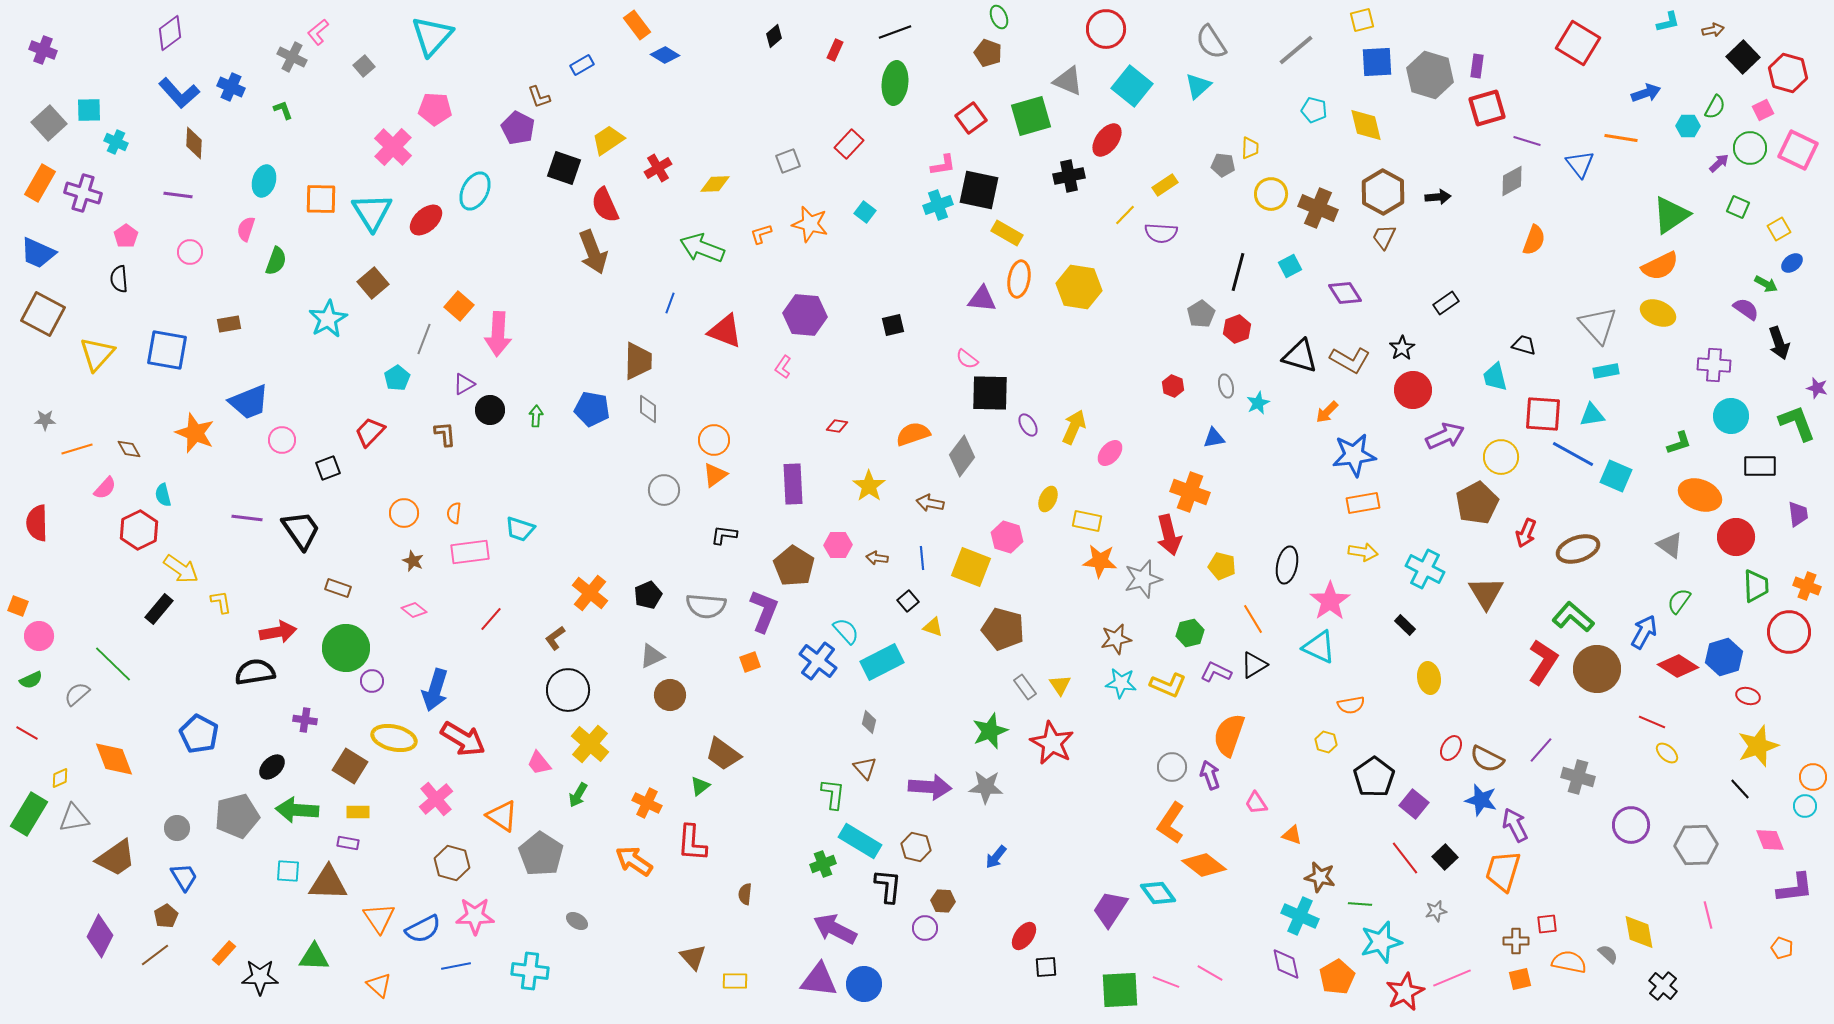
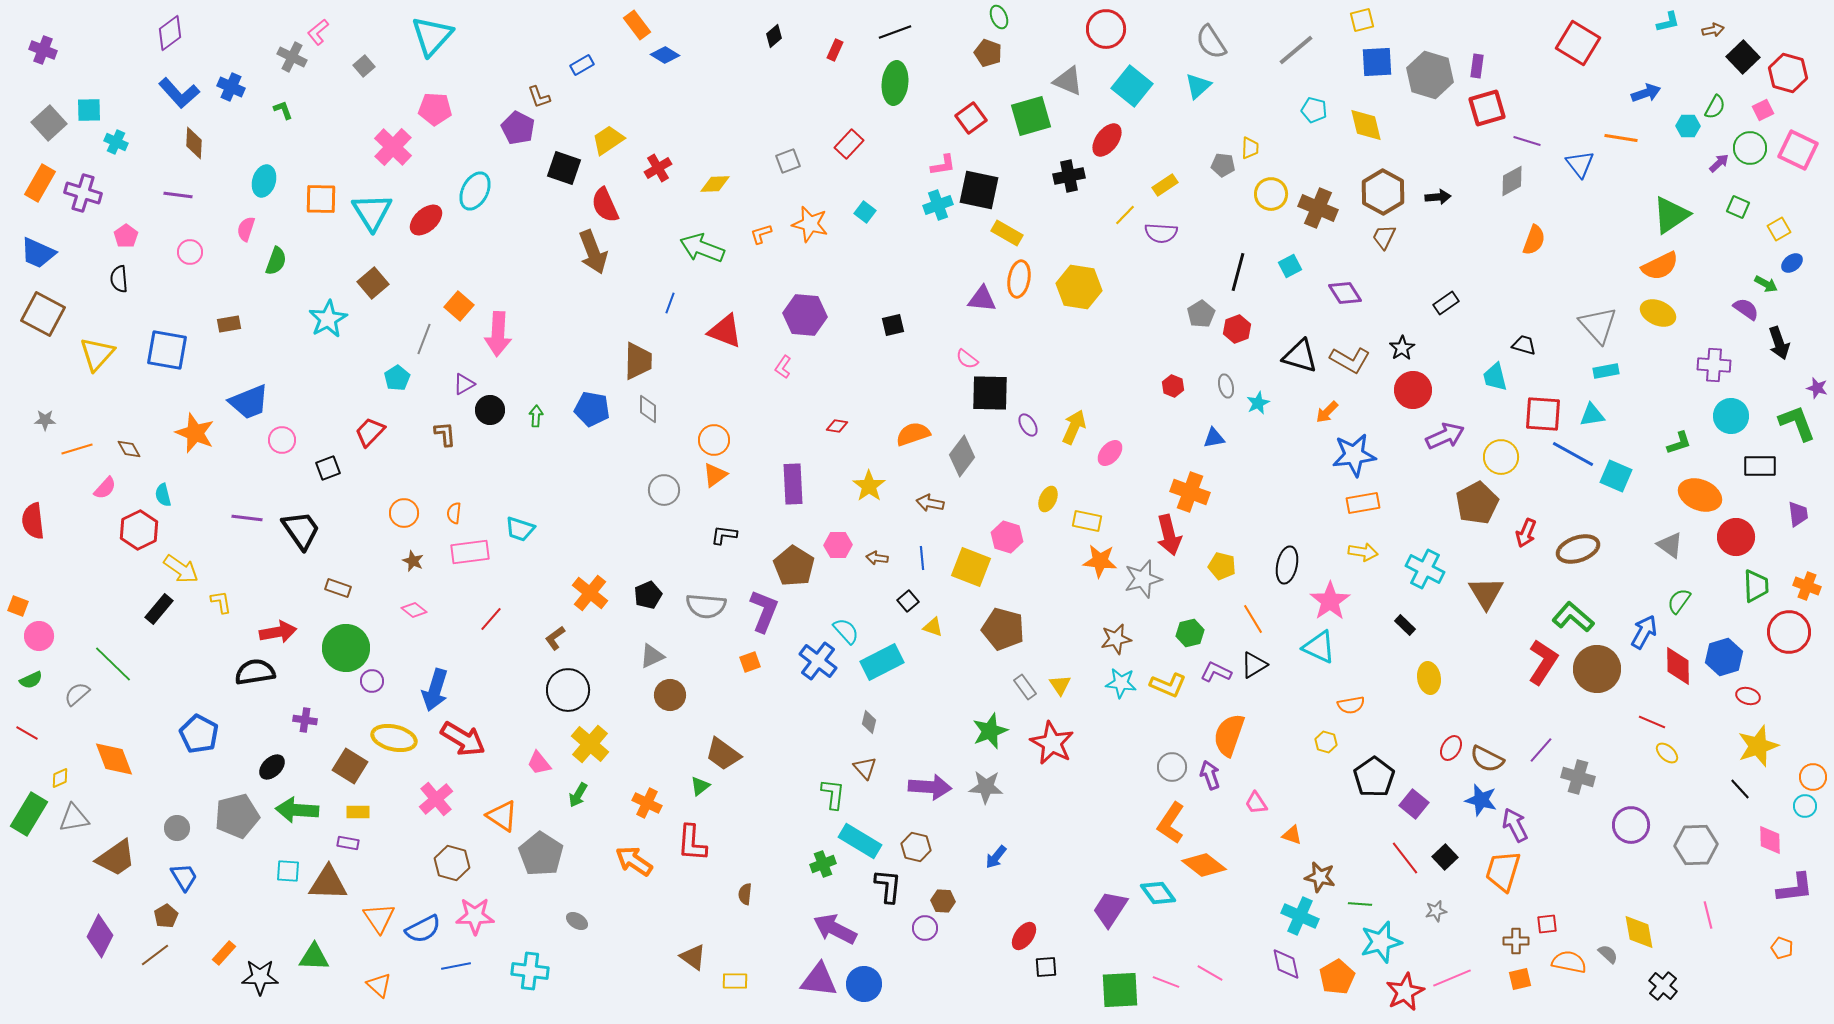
red semicircle at (37, 523): moved 4 px left, 2 px up; rotated 6 degrees counterclockwise
red diamond at (1678, 666): rotated 57 degrees clockwise
pink diamond at (1770, 840): rotated 20 degrees clockwise
brown triangle at (693, 957): rotated 12 degrees counterclockwise
